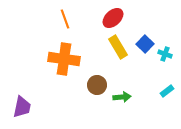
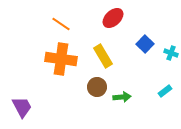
orange line: moved 4 px left, 5 px down; rotated 36 degrees counterclockwise
yellow rectangle: moved 15 px left, 9 px down
cyan cross: moved 6 px right, 1 px up
orange cross: moved 3 px left
brown circle: moved 2 px down
cyan rectangle: moved 2 px left
purple trapezoid: rotated 40 degrees counterclockwise
